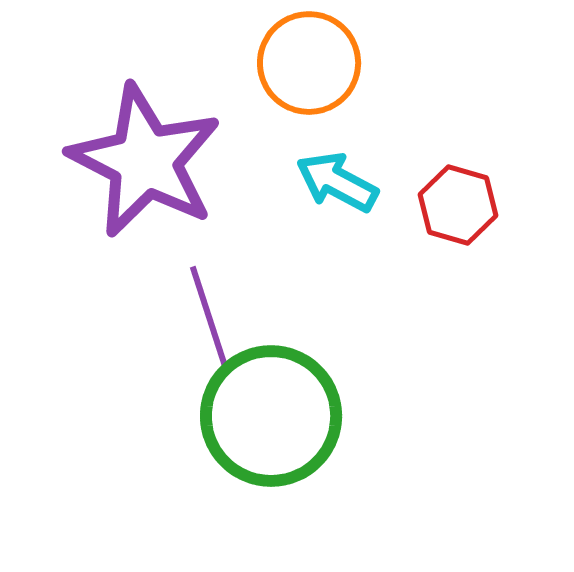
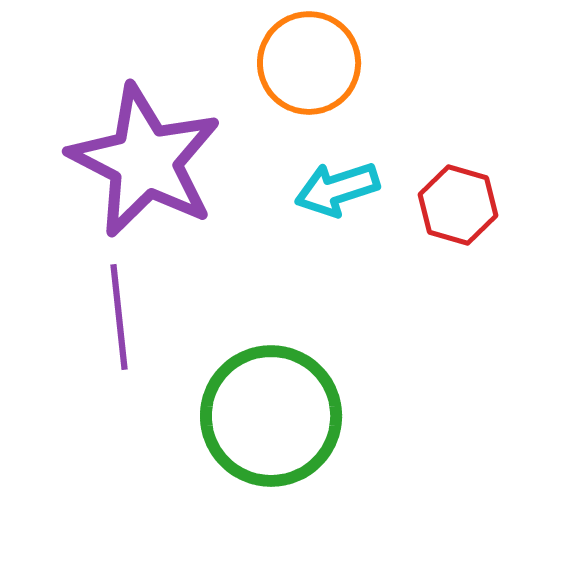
cyan arrow: moved 7 px down; rotated 46 degrees counterclockwise
purple line: moved 90 px left; rotated 12 degrees clockwise
